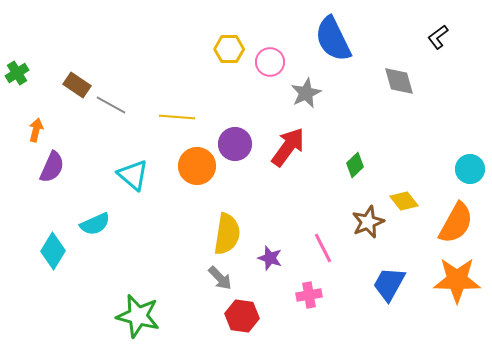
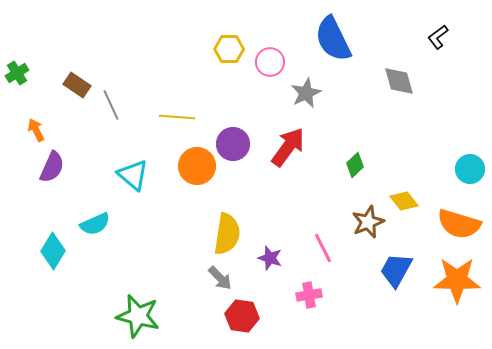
gray line: rotated 36 degrees clockwise
orange arrow: rotated 40 degrees counterclockwise
purple circle: moved 2 px left
orange semicircle: moved 3 px right, 1 px down; rotated 78 degrees clockwise
blue trapezoid: moved 7 px right, 14 px up
